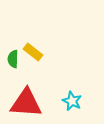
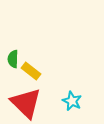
yellow rectangle: moved 2 px left, 19 px down
red triangle: rotated 40 degrees clockwise
